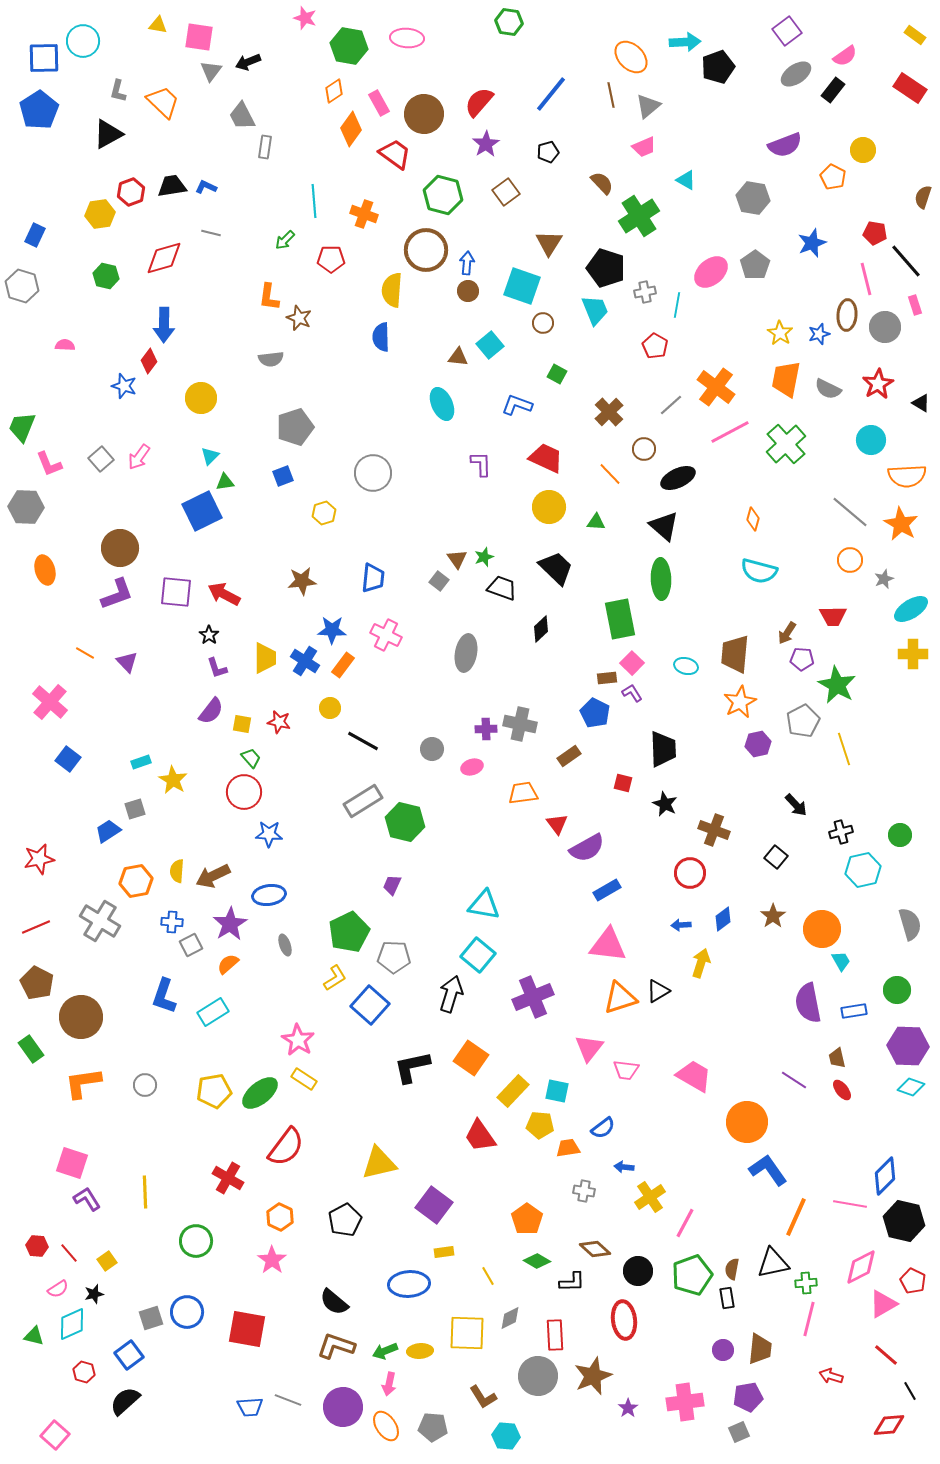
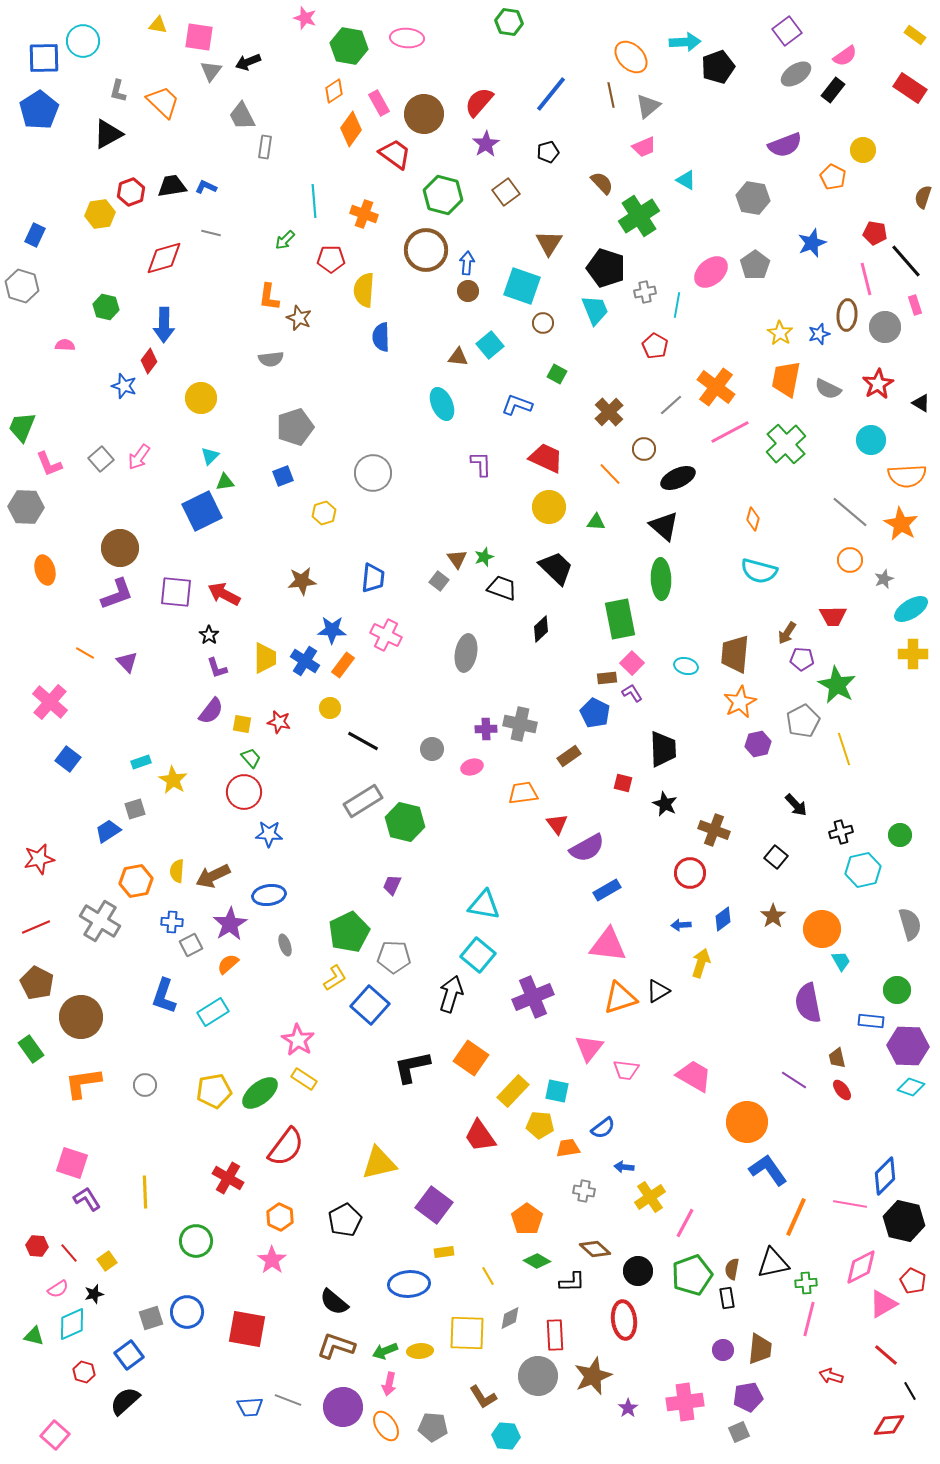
green hexagon at (106, 276): moved 31 px down
yellow semicircle at (392, 290): moved 28 px left
blue rectangle at (854, 1011): moved 17 px right, 10 px down; rotated 15 degrees clockwise
